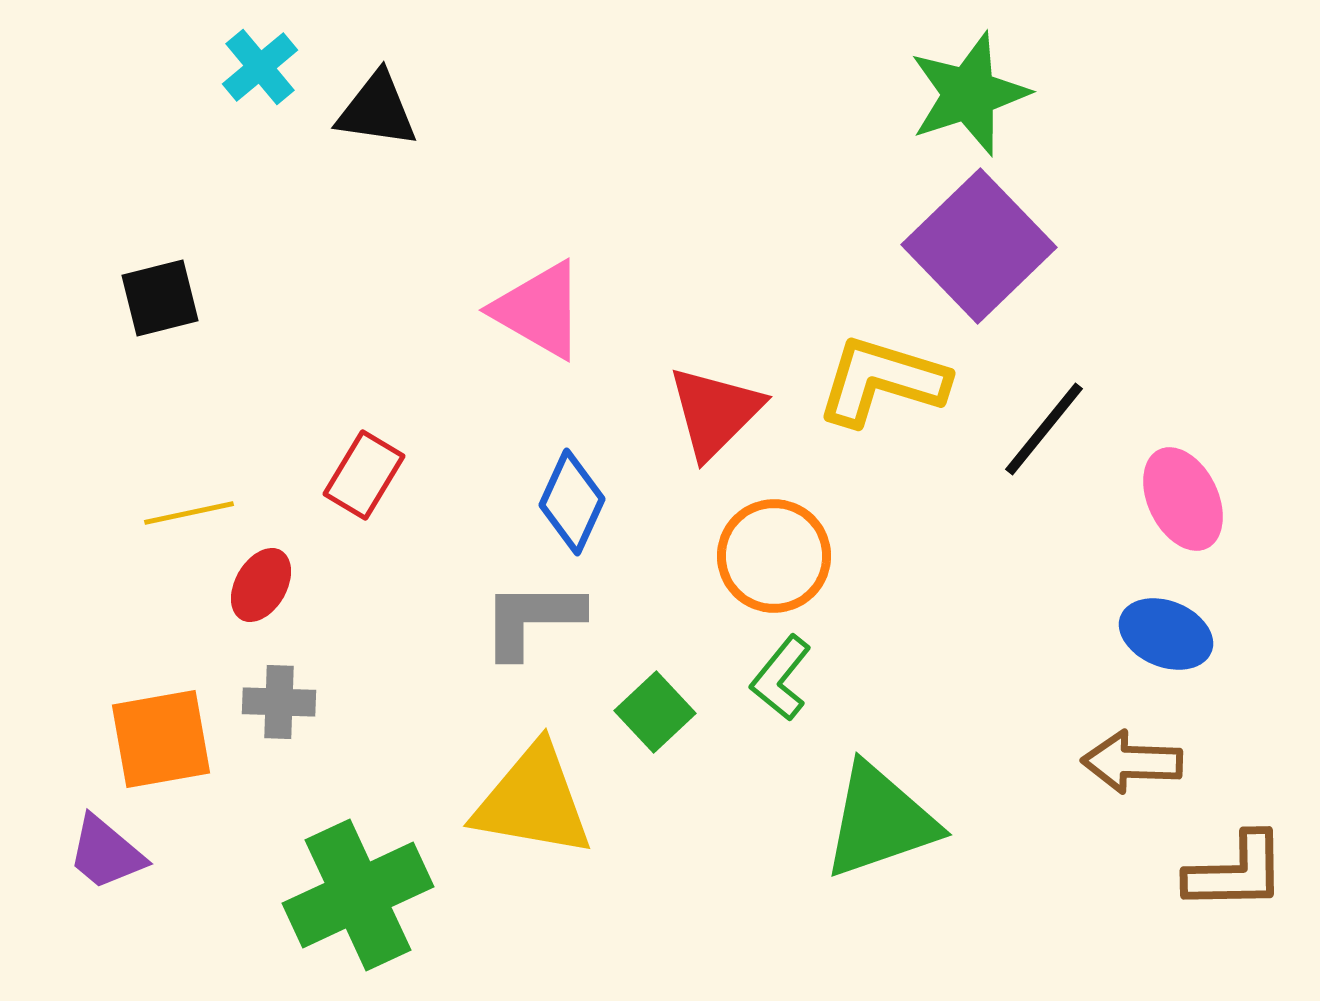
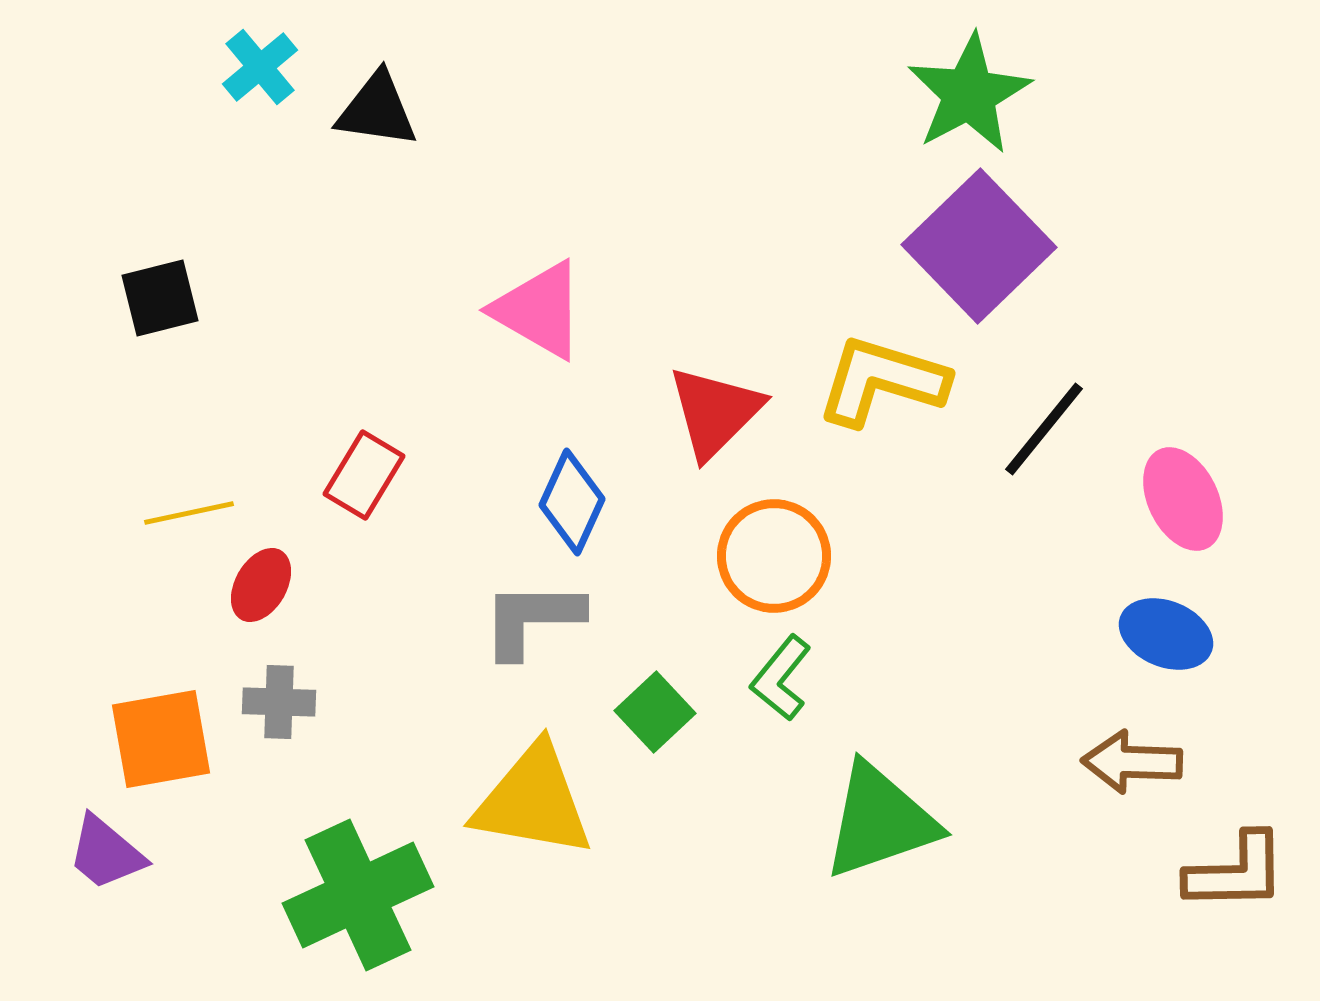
green star: rotated 10 degrees counterclockwise
